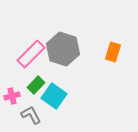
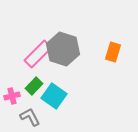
pink rectangle: moved 7 px right
green rectangle: moved 2 px left, 1 px down
gray L-shape: moved 1 px left, 2 px down
